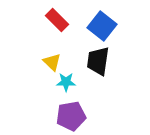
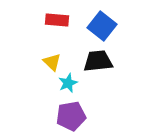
red rectangle: rotated 40 degrees counterclockwise
black trapezoid: rotated 76 degrees clockwise
cyan star: moved 2 px right, 1 px down; rotated 24 degrees counterclockwise
